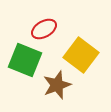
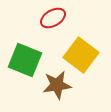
red ellipse: moved 9 px right, 11 px up
brown star: rotated 12 degrees clockwise
